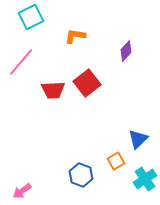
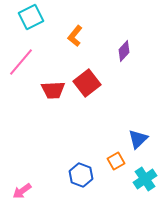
orange L-shape: rotated 60 degrees counterclockwise
purple diamond: moved 2 px left
